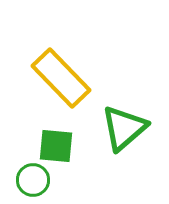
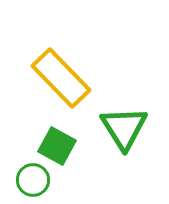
green triangle: rotated 21 degrees counterclockwise
green square: moved 1 px right; rotated 24 degrees clockwise
